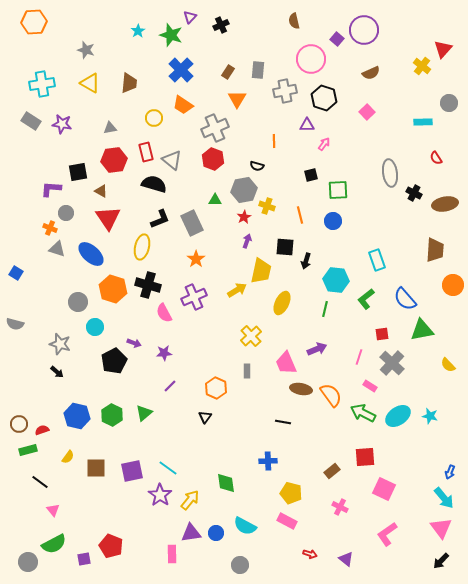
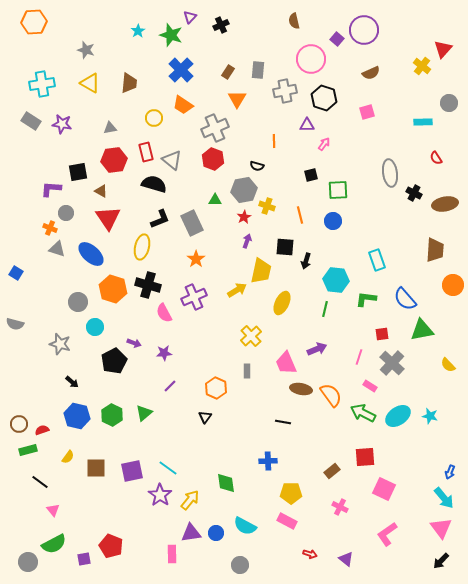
pink square at (367, 112): rotated 28 degrees clockwise
green L-shape at (366, 299): rotated 45 degrees clockwise
black arrow at (57, 372): moved 15 px right, 10 px down
yellow pentagon at (291, 493): rotated 15 degrees counterclockwise
